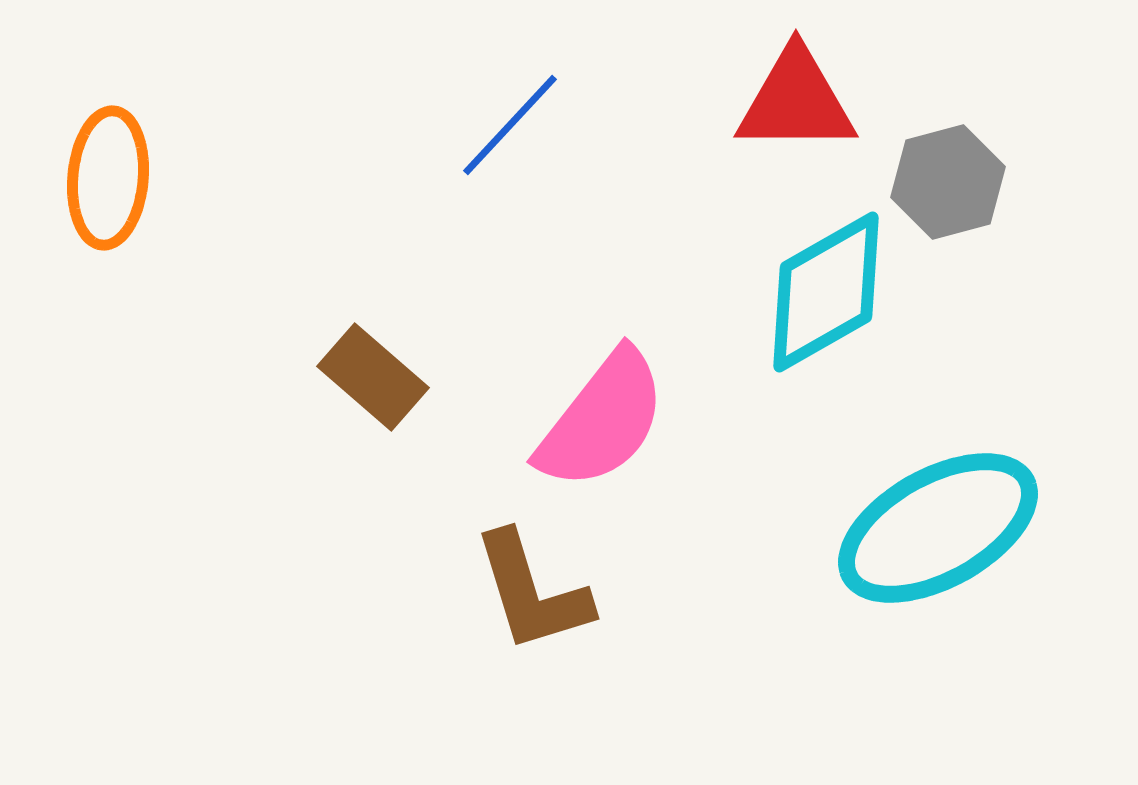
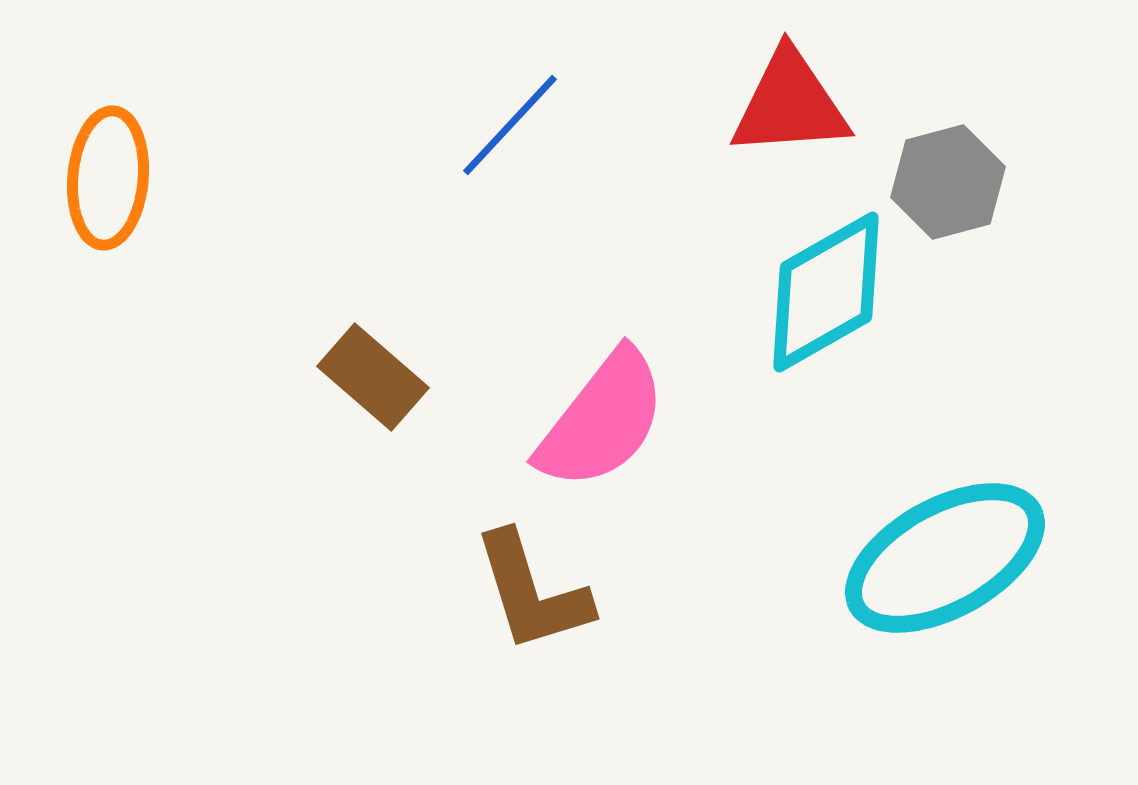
red triangle: moved 6 px left, 3 px down; rotated 4 degrees counterclockwise
cyan ellipse: moved 7 px right, 30 px down
